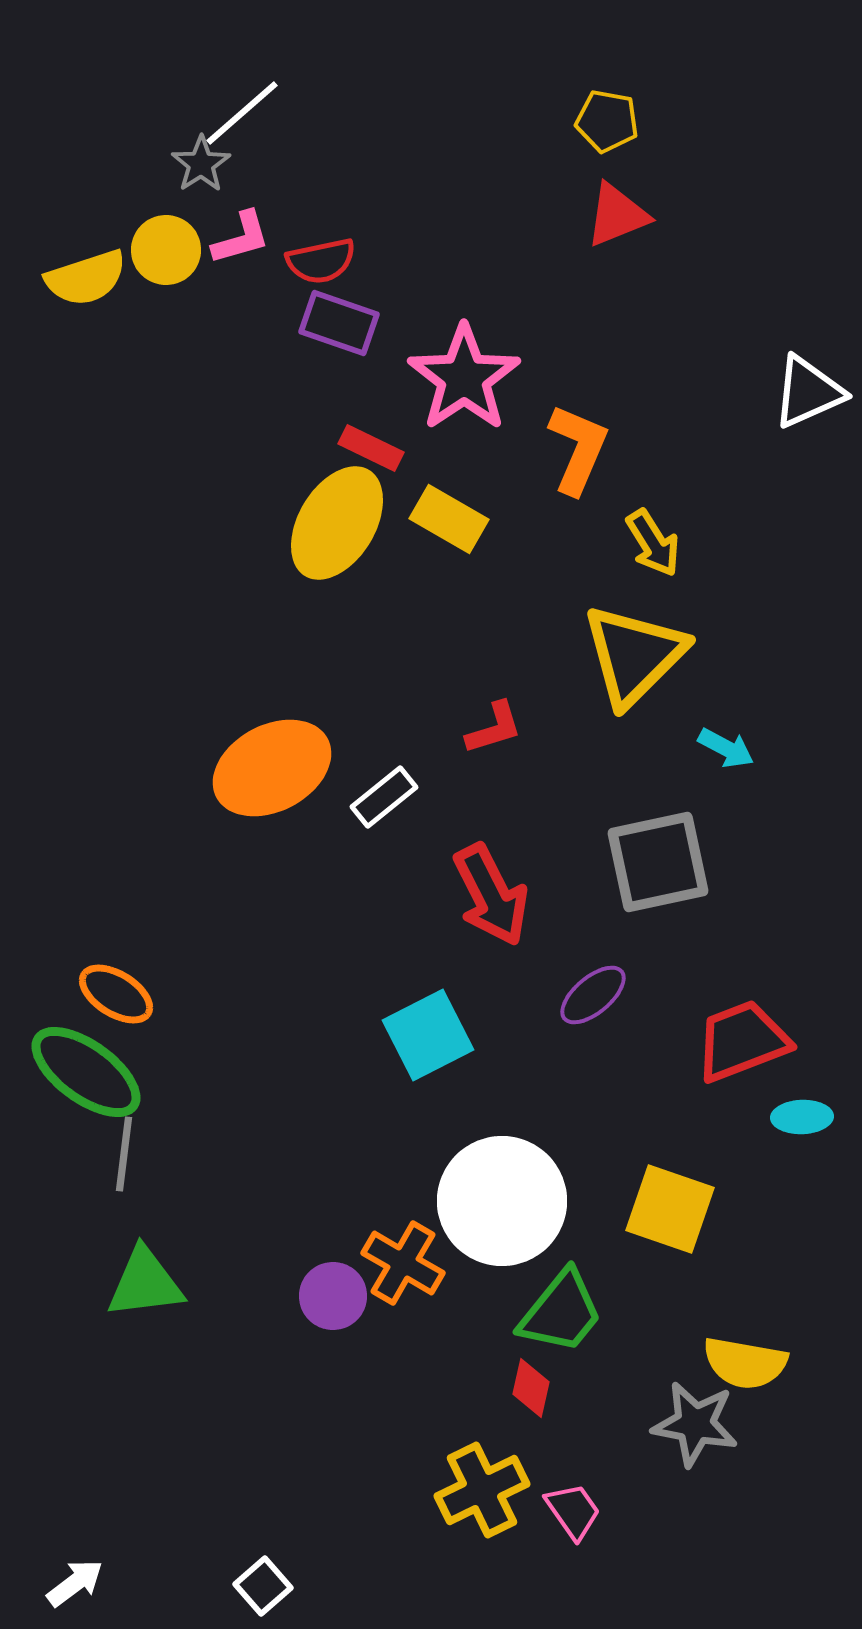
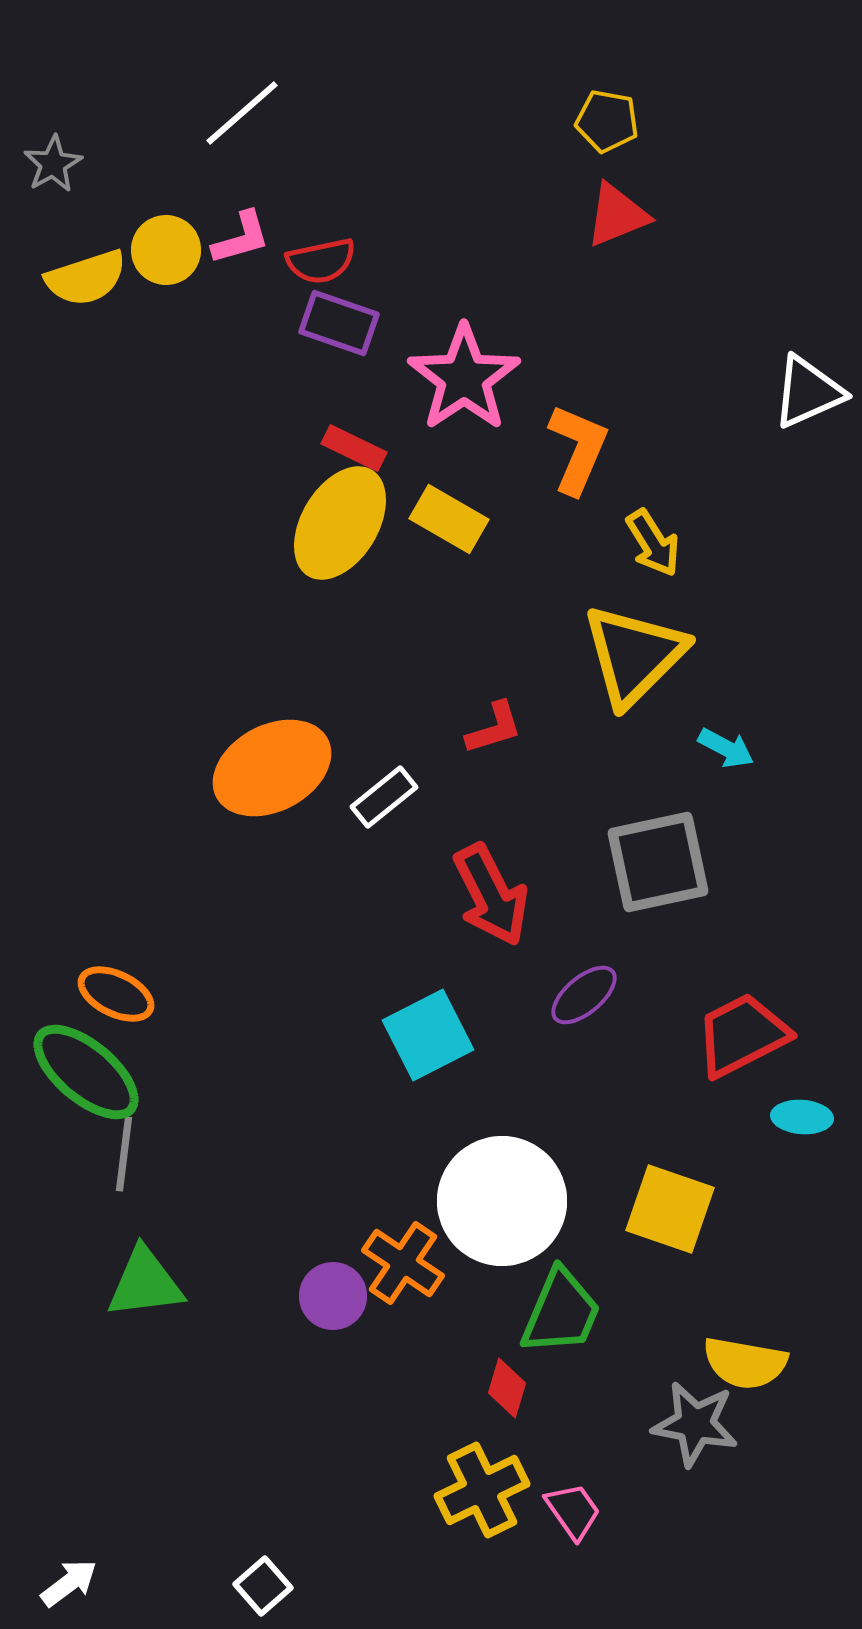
gray star at (201, 164): moved 148 px left; rotated 4 degrees clockwise
red rectangle at (371, 448): moved 17 px left
yellow ellipse at (337, 523): moved 3 px right
orange ellipse at (116, 994): rotated 6 degrees counterclockwise
purple ellipse at (593, 995): moved 9 px left
red trapezoid at (742, 1041): moved 6 px up; rotated 6 degrees counterclockwise
green ellipse at (86, 1072): rotated 4 degrees clockwise
cyan ellipse at (802, 1117): rotated 6 degrees clockwise
orange cross at (403, 1263): rotated 4 degrees clockwise
green trapezoid at (561, 1312): rotated 16 degrees counterclockwise
red diamond at (531, 1388): moved 24 px left; rotated 4 degrees clockwise
white arrow at (75, 1583): moved 6 px left
